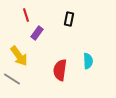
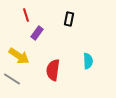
yellow arrow: rotated 20 degrees counterclockwise
red semicircle: moved 7 px left
